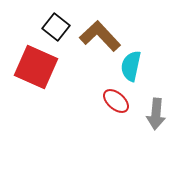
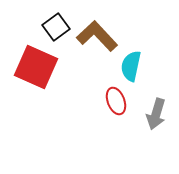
black square: rotated 16 degrees clockwise
brown L-shape: moved 3 px left
red ellipse: rotated 28 degrees clockwise
gray arrow: rotated 12 degrees clockwise
